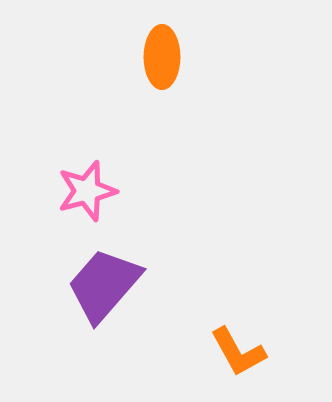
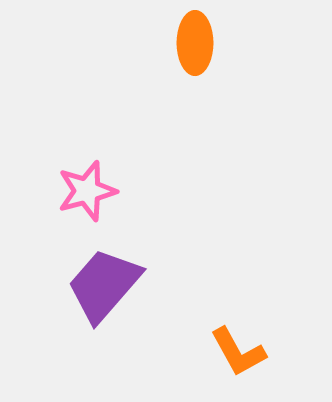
orange ellipse: moved 33 px right, 14 px up
